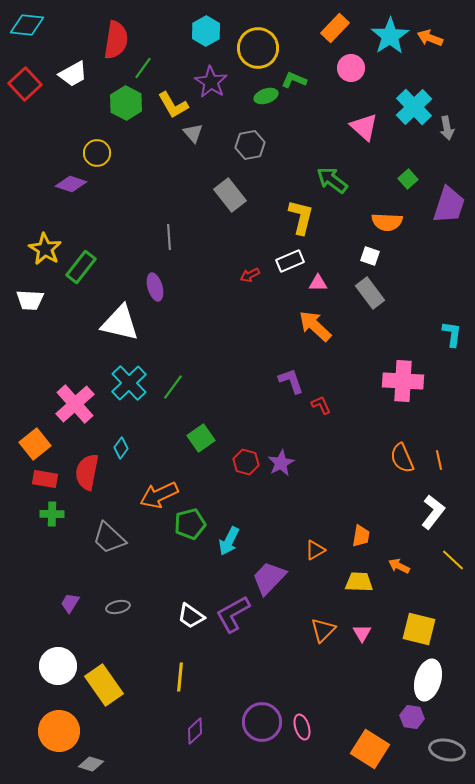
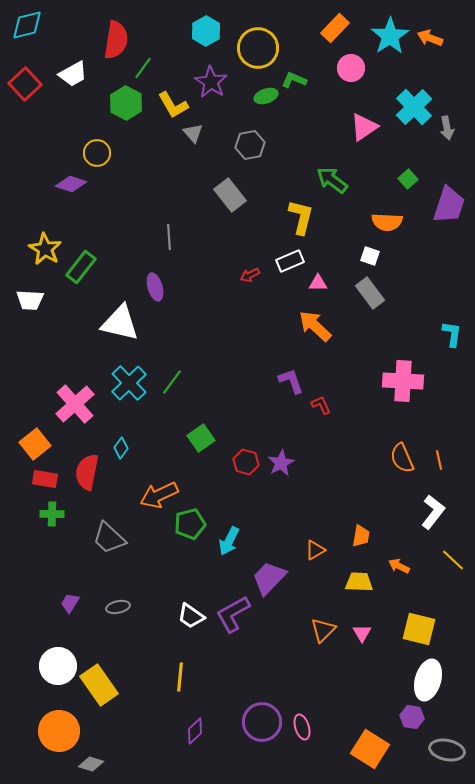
cyan diamond at (27, 25): rotated 20 degrees counterclockwise
pink triangle at (364, 127): rotated 44 degrees clockwise
green line at (173, 387): moved 1 px left, 5 px up
yellow rectangle at (104, 685): moved 5 px left
